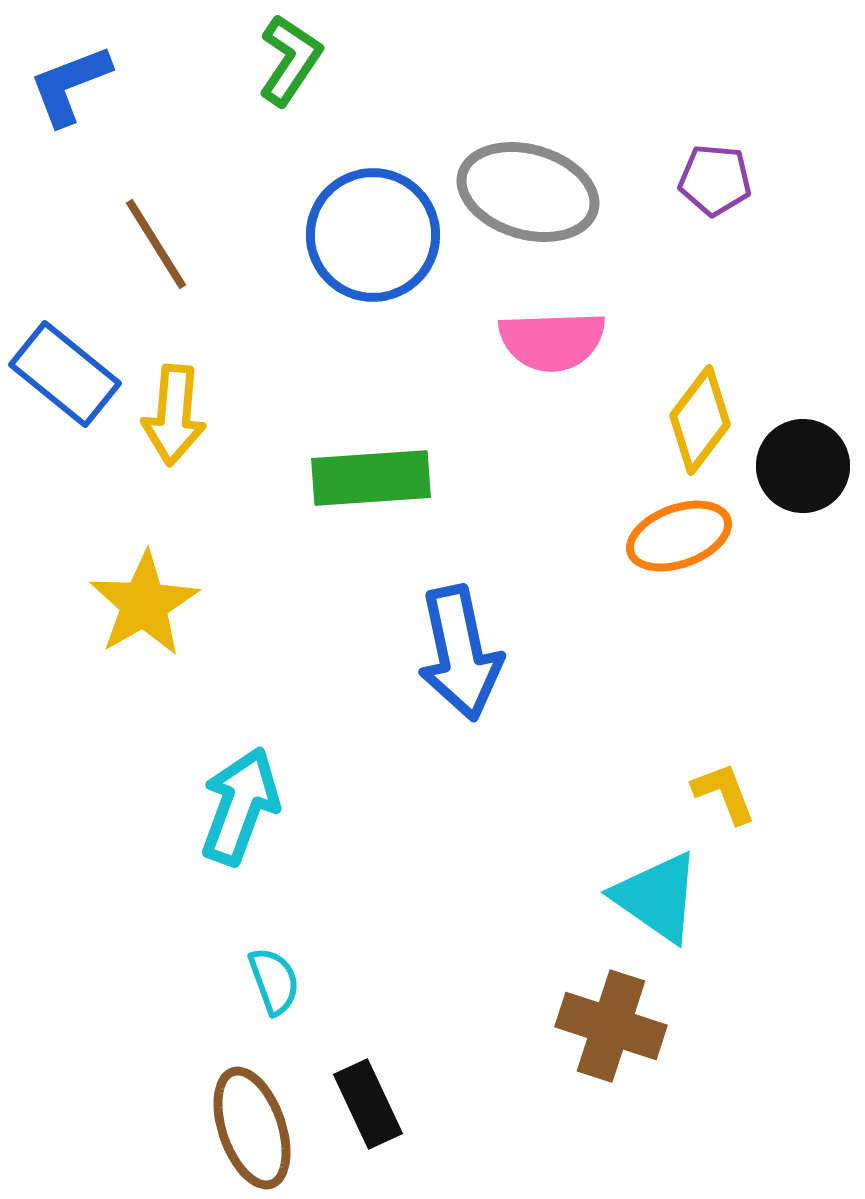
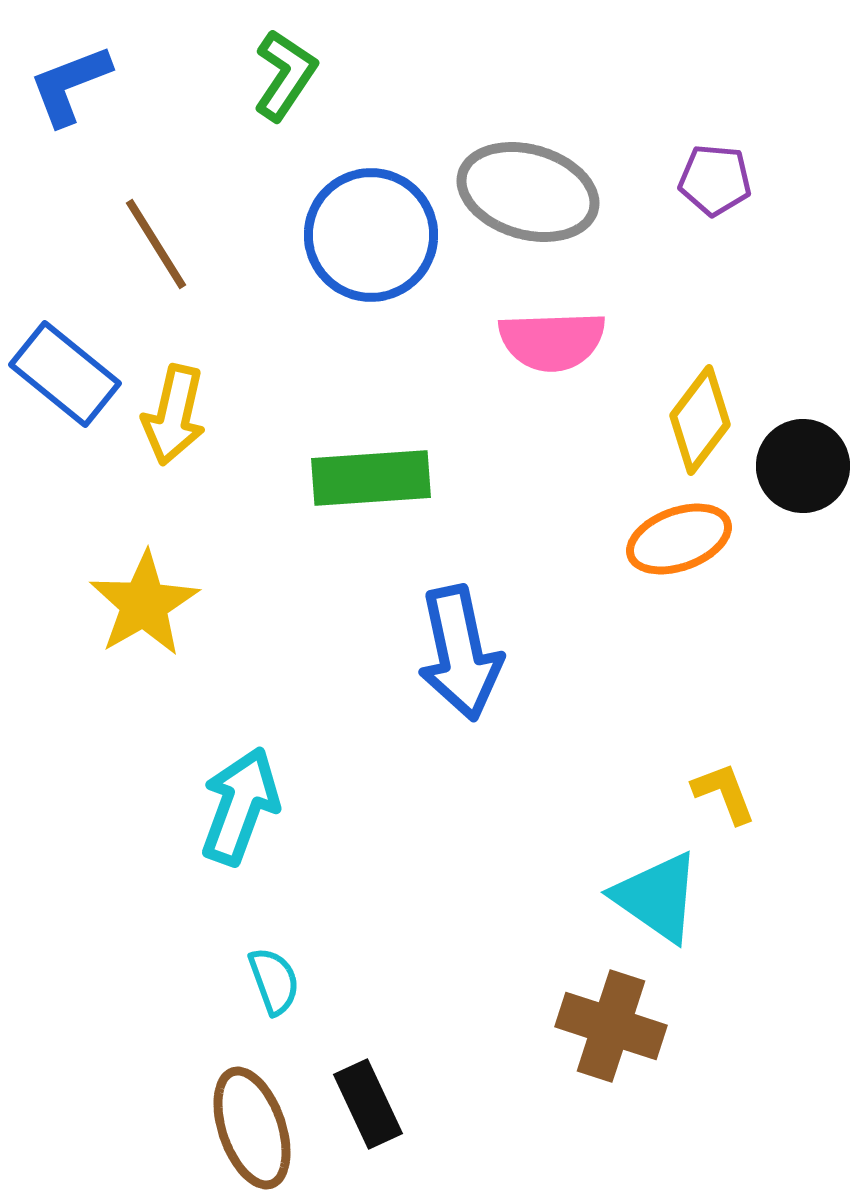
green L-shape: moved 5 px left, 15 px down
blue circle: moved 2 px left
yellow arrow: rotated 8 degrees clockwise
orange ellipse: moved 3 px down
